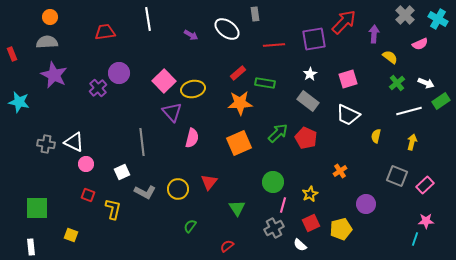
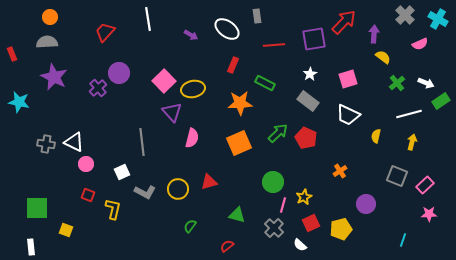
gray rectangle at (255, 14): moved 2 px right, 2 px down
red trapezoid at (105, 32): rotated 40 degrees counterclockwise
yellow semicircle at (390, 57): moved 7 px left
red rectangle at (238, 73): moved 5 px left, 8 px up; rotated 28 degrees counterclockwise
purple star at (54, 75): moved 2 px down
green rectangle at (265, 83): rotated 18 degrees clockwise
white line at (409, 111): moved 3 px down
red triangle at (209, 182): rotated 36 degrees clockwise
yellow star at (310, 194): moved 6 px left, 3 px down
green triangle at (237, 208): moved 7 px down; rotated 42 degrees counterclockwise
pink star at (426, 221): moved 3 px right, 7 px up
gray cross at (274, 228): rotated 18 degrees counterclockwise
yellow square at (71, 235): moved 5 px left, 5 px up
cyan line at (415, 239): moved 12 px left, 1 px down
